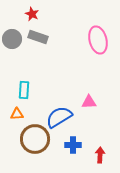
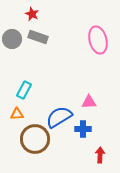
cyan rectangle: rotated 24 degrees clockwise
blue cross: moved 10 px right, 16 px up
